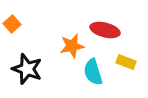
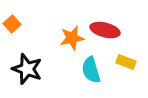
orange star: moved 8 px up
cyan semicircle: moved 2 px left, 2 px up
